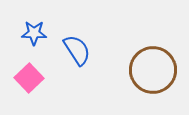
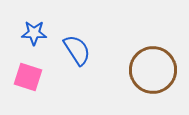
pink square: moved 1 px left, 1 px up; rotated 28 degrees counterclockwise
